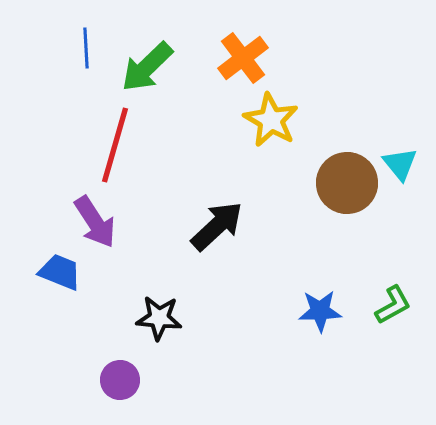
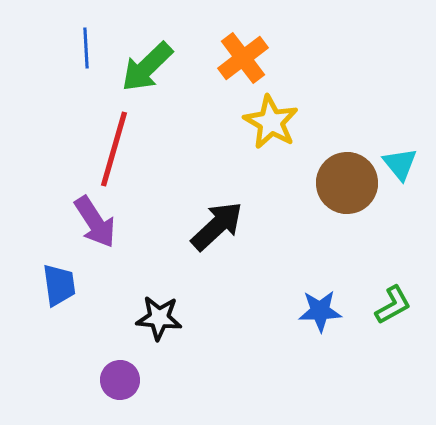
yellow star: moved 2 px down
red line: moved 1 px left, 4 px down
blue trapezoid: moved 1 px left, 13 px down; rotated 60 degrees clockwise
